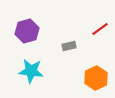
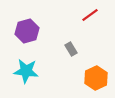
red line: moved 10 px left, 14 px up
gray rectangle: moved 2 px right, 3 px down; rotated 72 degrees clockwise
cyan star: moved 5 px left
